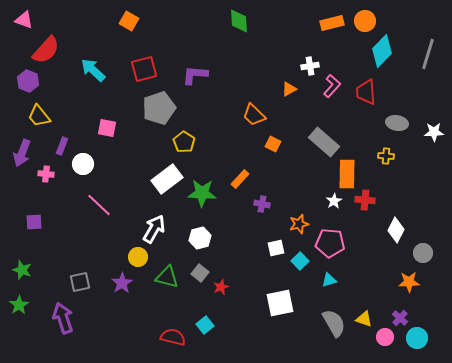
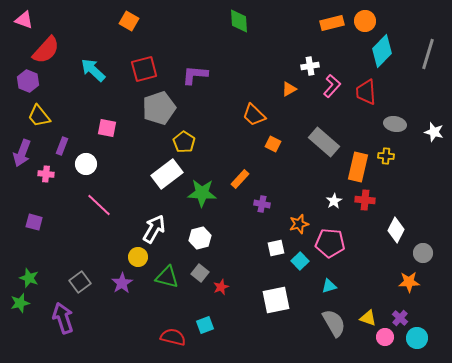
gray ellipse at (397, 123): moved 2 px left, 1 px down
white star at (434, 132): rotated 18 degrees clockwise
white circle at (83, 164): moved 3 px right
orange rectangle at (347, 174): moved 11 px right, 7 px up; rotated 12 degrees clockwise
white rectangle at (167, 179): moved 5 px up
purple square at (34, 222): rotated 18 degrees clockwise
green star at (22, 270): moved 7 px right, 8 px down
cyan triangle at (329, 280): moved 6 px down
gray square at (80, 282): rotated 25 degrees counterclockwise
white square at (280, 303): moved 4 px left, 3 px up
green star at (19, 305): moved 1 px right, 2 px up; rotated 18 degrees clockwise
yellow triangle at (364, 319): moved 4 px right, 1 px up
cyan square at (205, 325): rotated 18 degrees clockwise
